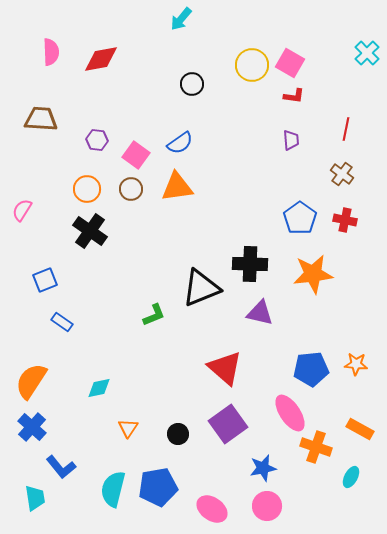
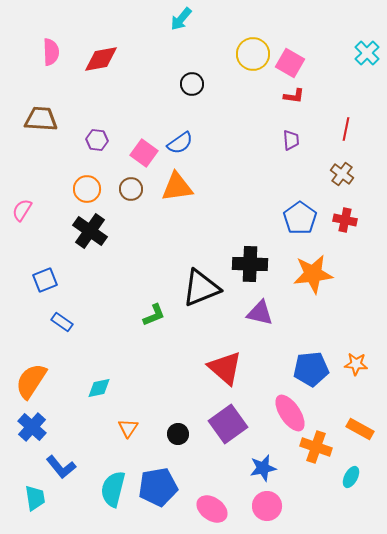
yellow circle at (252, 65): moved 1 px right, 11 px up
pink square at (136, 155): moved 8 px right, 2 px up
